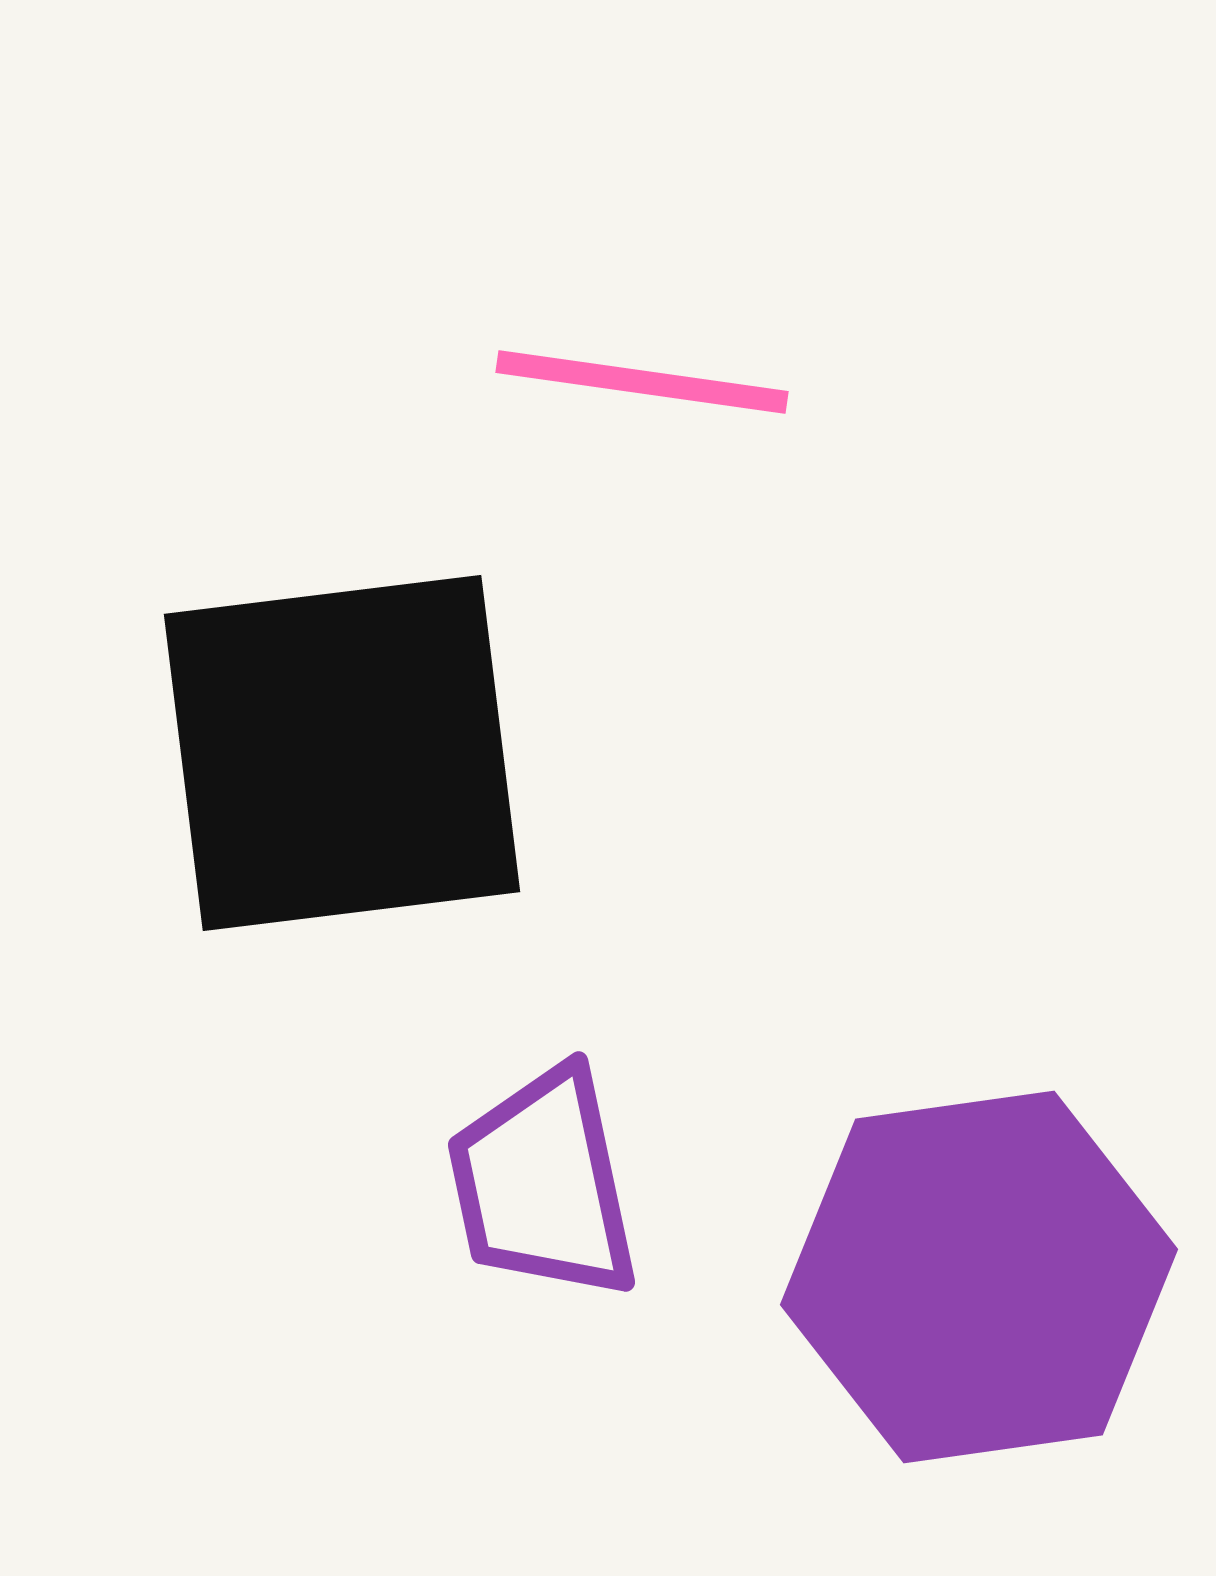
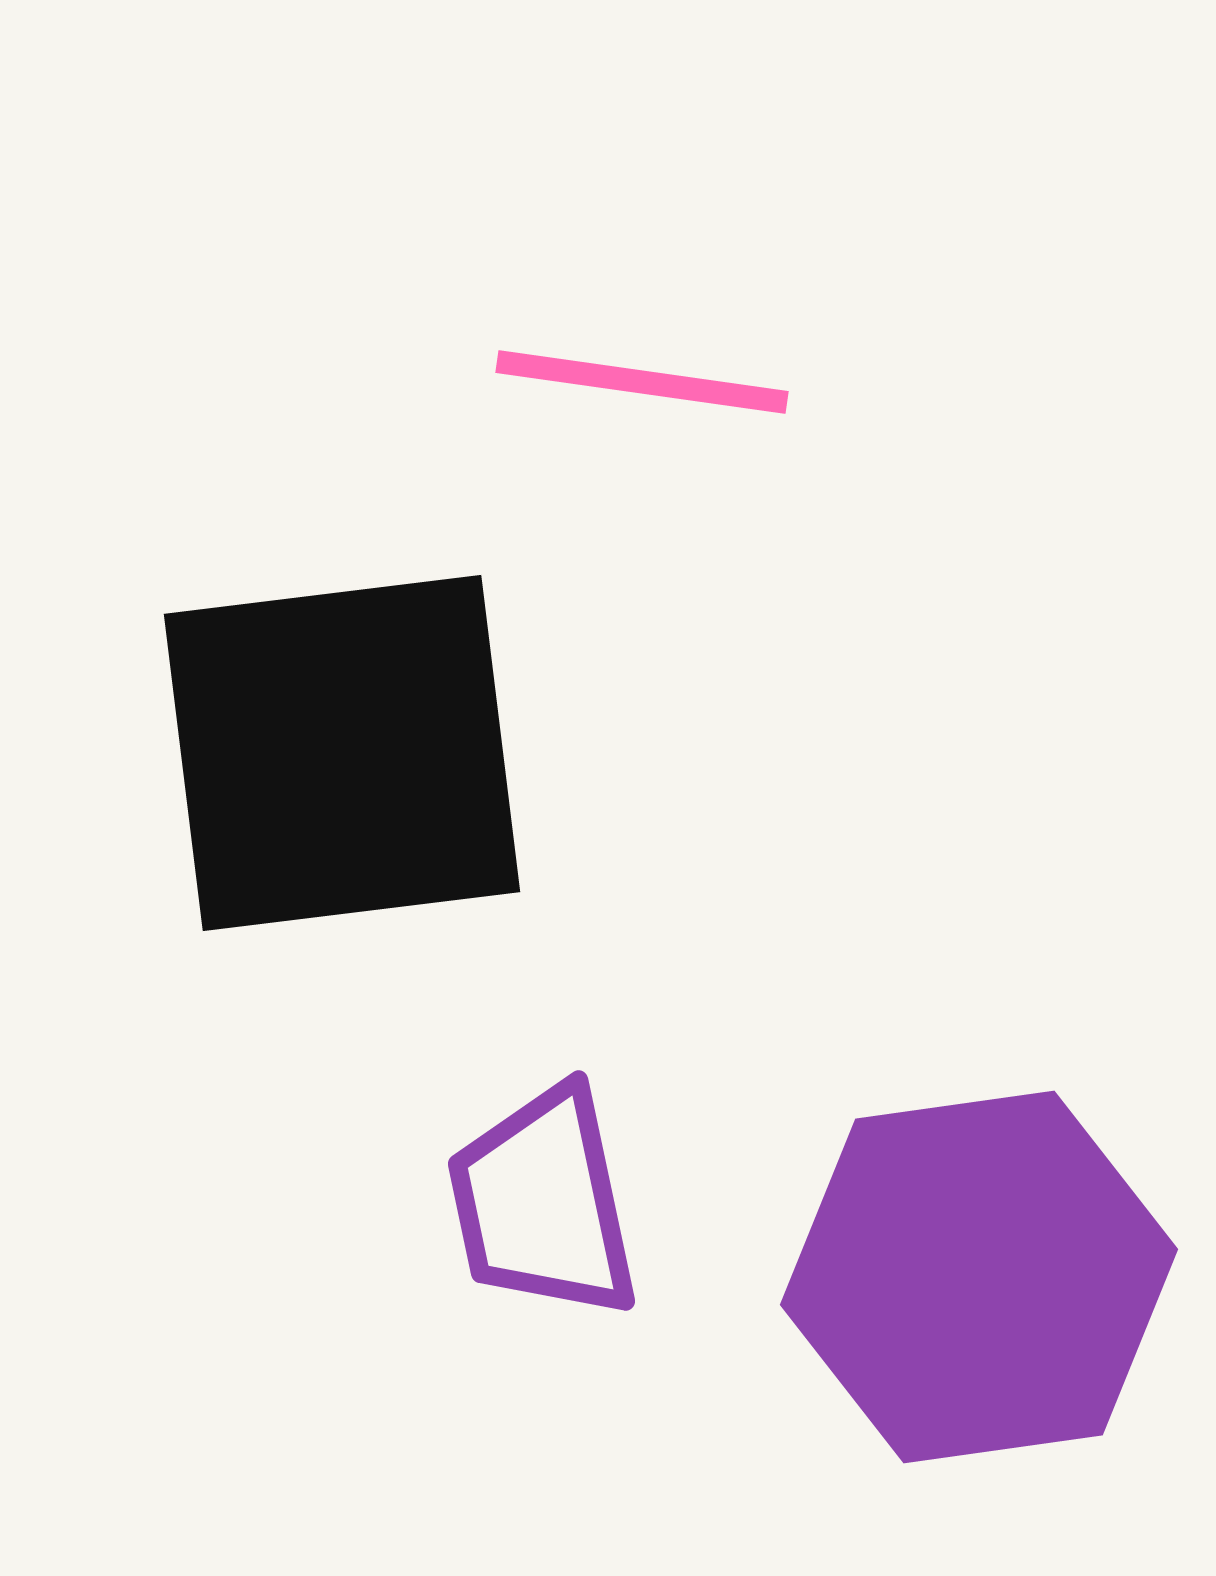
purple trapezoid: moved 19 px down
